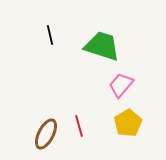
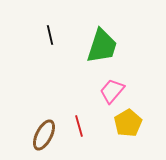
green trapezoid: rotated 90 degrees clockwise
pink trapezoid: moved 9 px left, 6 px down
brown ellipse: moved 2 px left, 1 px down
